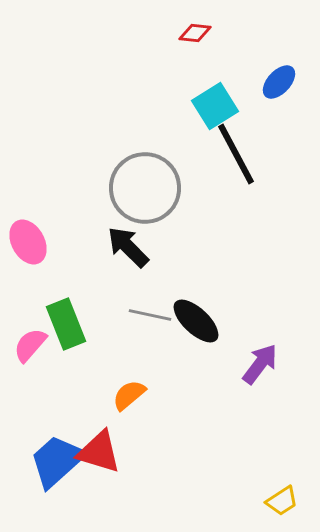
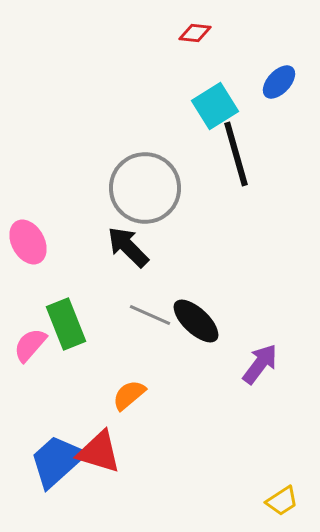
black line: rotated 12 degrees clockwise
gray line: rotated 12 degrees clockwise
